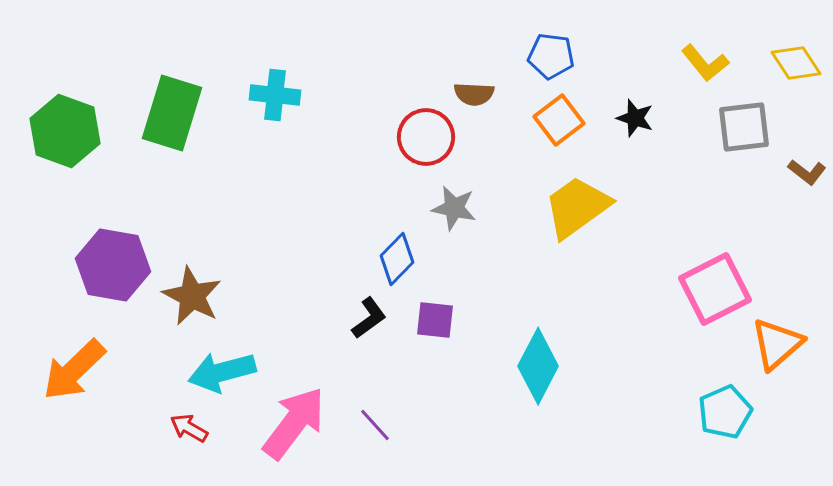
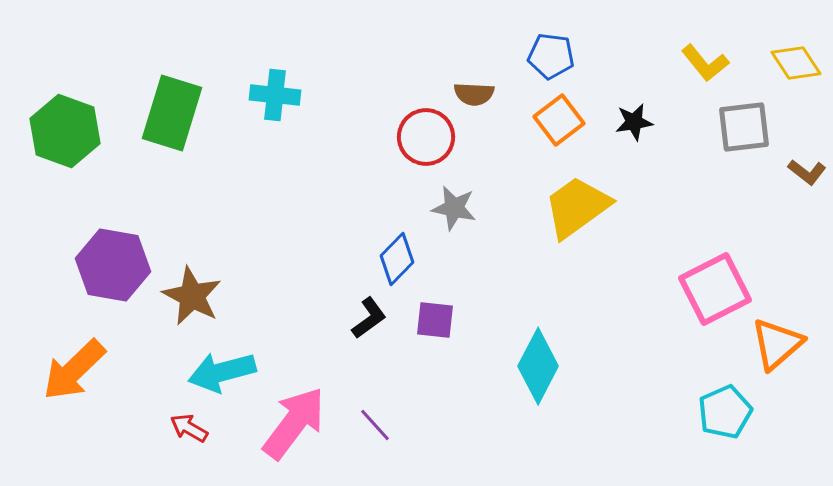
black star: moved 1 px left, 4 px down; rotated 27 degrees counterclockwise
